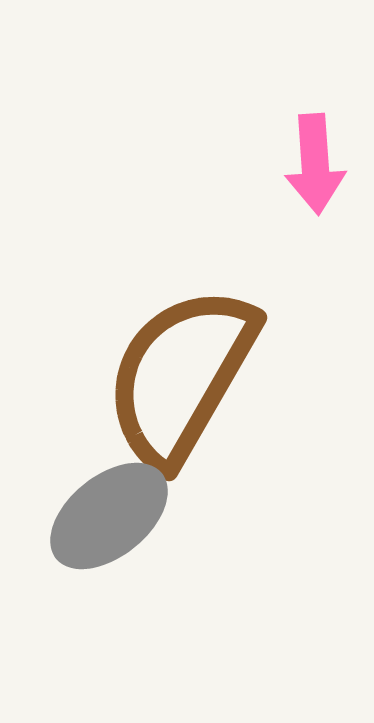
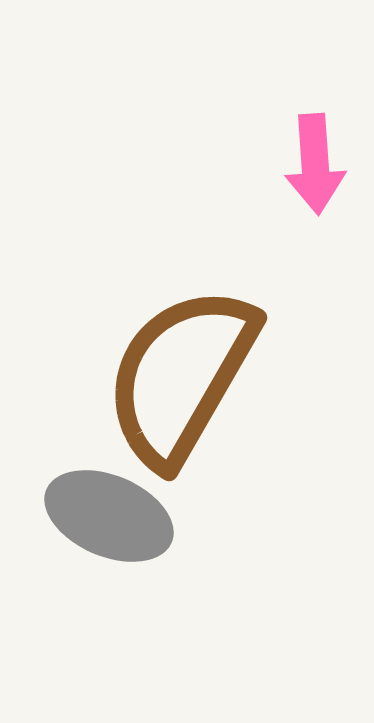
gray ellipse: rotated 62 degrees clockwise
